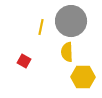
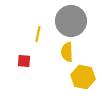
yellow line: moved 3 px left, 7 px down
red square: rotated 24 degrees counterclockwise
yellow hexagon: rotated 10 degrees clockwise
